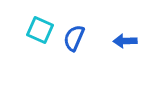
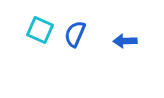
blue semicircle: moved 1 px right, 4 px up
